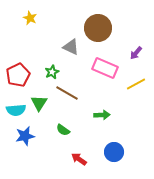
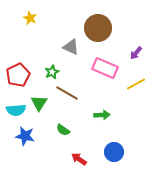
blue star: rotated 24 degrees clockwise
